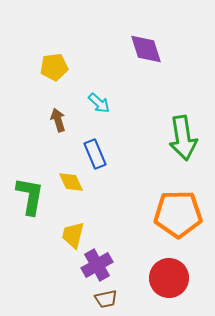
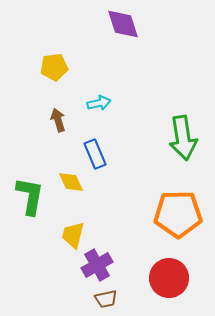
purple diamond: moved 23 px left, 25 px up
cyan arrow: rotated 55 degrees counterclockwise
